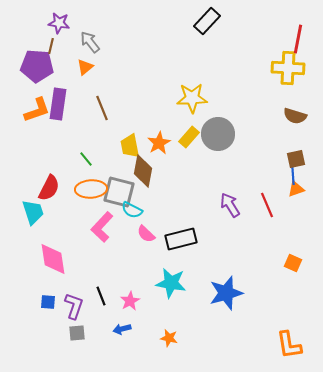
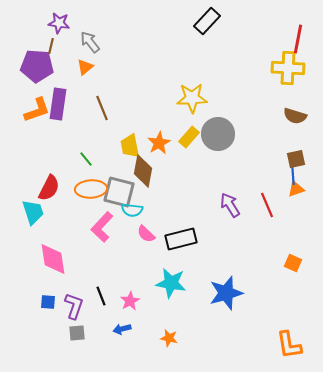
cyan semicircle at (132, 210): rotated 20 degrees counterclockwise
